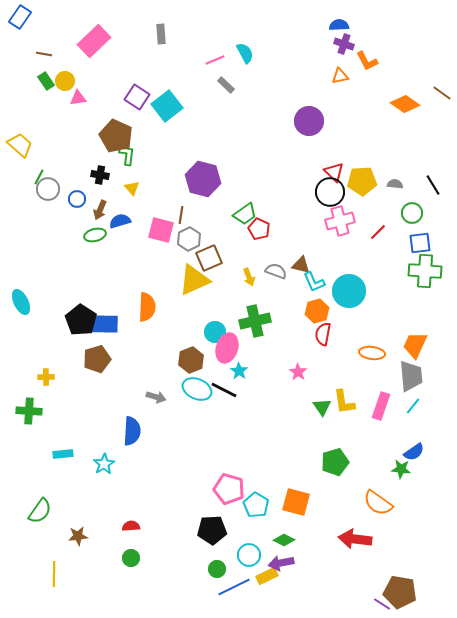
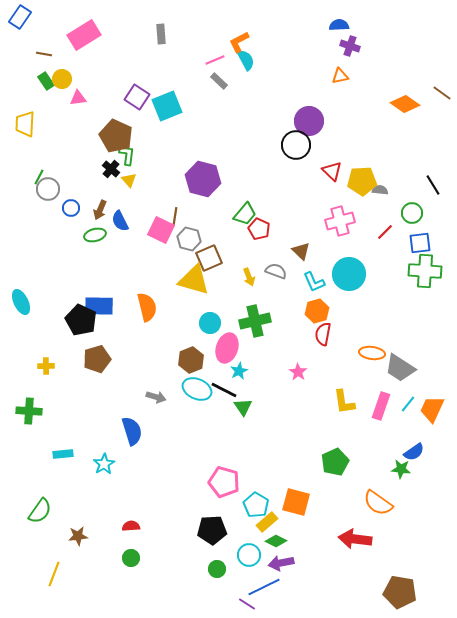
pink rectangle at (94, 41): moved 10 px left, 6 px up; rotated 12 degrees clockwise
purple cross at (344, 44): moved 6 px right, 2 px down
cyan semicircle at (245, 53): moved 1 px right, 7 px down
orange L-shape at (367, 61): moved 128 px left, 19 px up; rotated 90 degrees clockwise
yellow circle at (65, 81): moved 3 px left, 2 px up
gray rectangle at (226, 85): moved 7 px left, 4 px up
cyan square at (167, 106): rotated 16 degrees clockwise
yellow trapezoid at (20, 145): moved 5 px right, 21 px up; rotated 128 degrees counterclockwise
red triangle at (334, 172): moved 2 px left, 1 px up
black cross at (100, 175): moved 11 px right, 6 px up; rotated 30 degrees clockwise
gray semicircle at (395, 184): moved 15 px left, 6 px down
yellow triangle at (132, 188): moved 3 px left, 8 px up
black circle at (330, 192): moved 34 px left, 47 px up
blue circle at (77, 199): moved 6 px left, 9 px down
green trapezoid at (245, 214): rotated 15 degrees counterclockwise
brown line at (181, 215): moved 6 px left, 1 px down
blue semicircle at (120, 221): rotated 100 degrees counterclockwise
pink square at (161, 230): rotated 12 degrees clockwise
red line at (378, 232): moved 7 px right
gray hexagon at (189, 239): rotated 20 degrees counterclockwise
brown triangle at (301, 265): moved 14 px up; rotated 30 degrees clockwise
yellow triangle at (194, 280): rotated 40 degrees clockwise
cyan circle at (349, 291): moved 17 px up
orange semicircle at (147, 307): rotated 16 degrees counterclockwise
black pentagon at (81, 320): rotated 8 degrees counterclockwise
blue rectangle at (104, 324): moved 5 px left, 18 px up
cyan circle at (215, 332): moved 5 px left, 9 px up
orange trapezoid at (415, 345): moved 17 px right, 64 px down
cyan star at (239, 371): rotated 12 degrees clockwise
gray trapezoid at (411, 376): moved 11 px left, 8 px up; rotated 128 degrees clockwise
yellow cross at (46, 377): moved 11 px up
cyan line at (413, 406): moved 5 px left, 2 px up
green triangle at (322, 407): moved 79 px left
blue semicircle at (132, 431): rotated 20 degrees counterclockwise
green pentagon at (335, 462): rotated 8 degrees counterclockwise
pink pentagon at (229, 489): moved 5 px left, 7 px up
green diamond at (284, 540): moved 8 px left, 1 px down
yellow line at (54, 574): rotated 20 degrees clockwise
yellow rectangle at (267, 576): moved 54 px up; rotated 15 degrees counterclockwise
blue line at (234, 587): moved 30 px right
purple line at (382, 604): moved 135 px left
